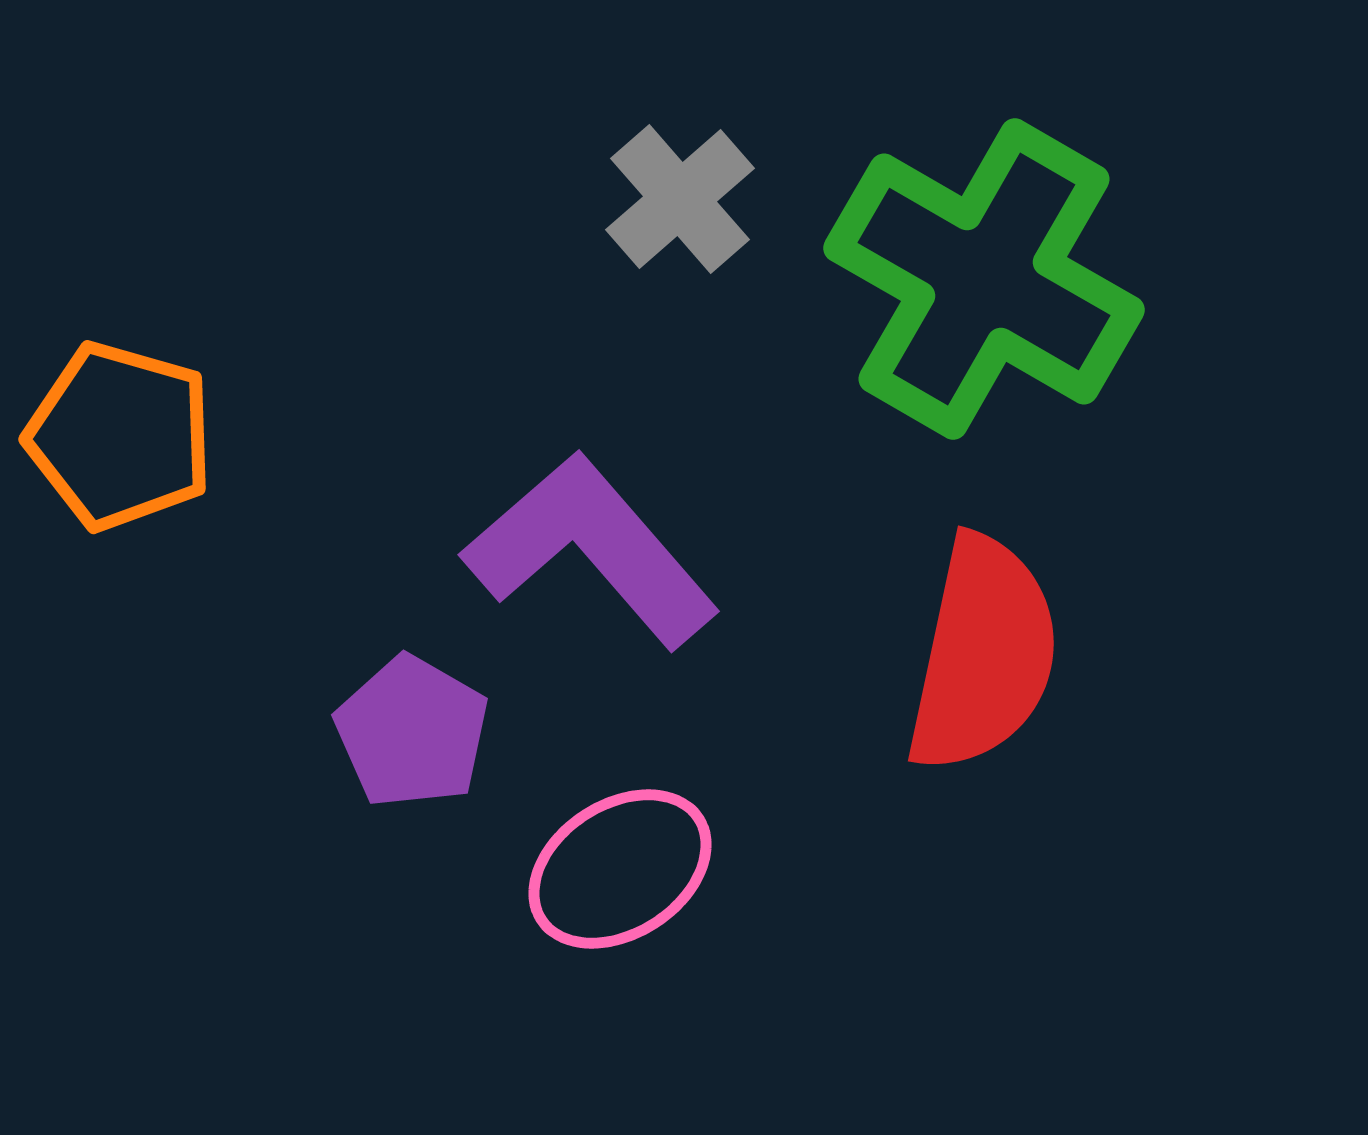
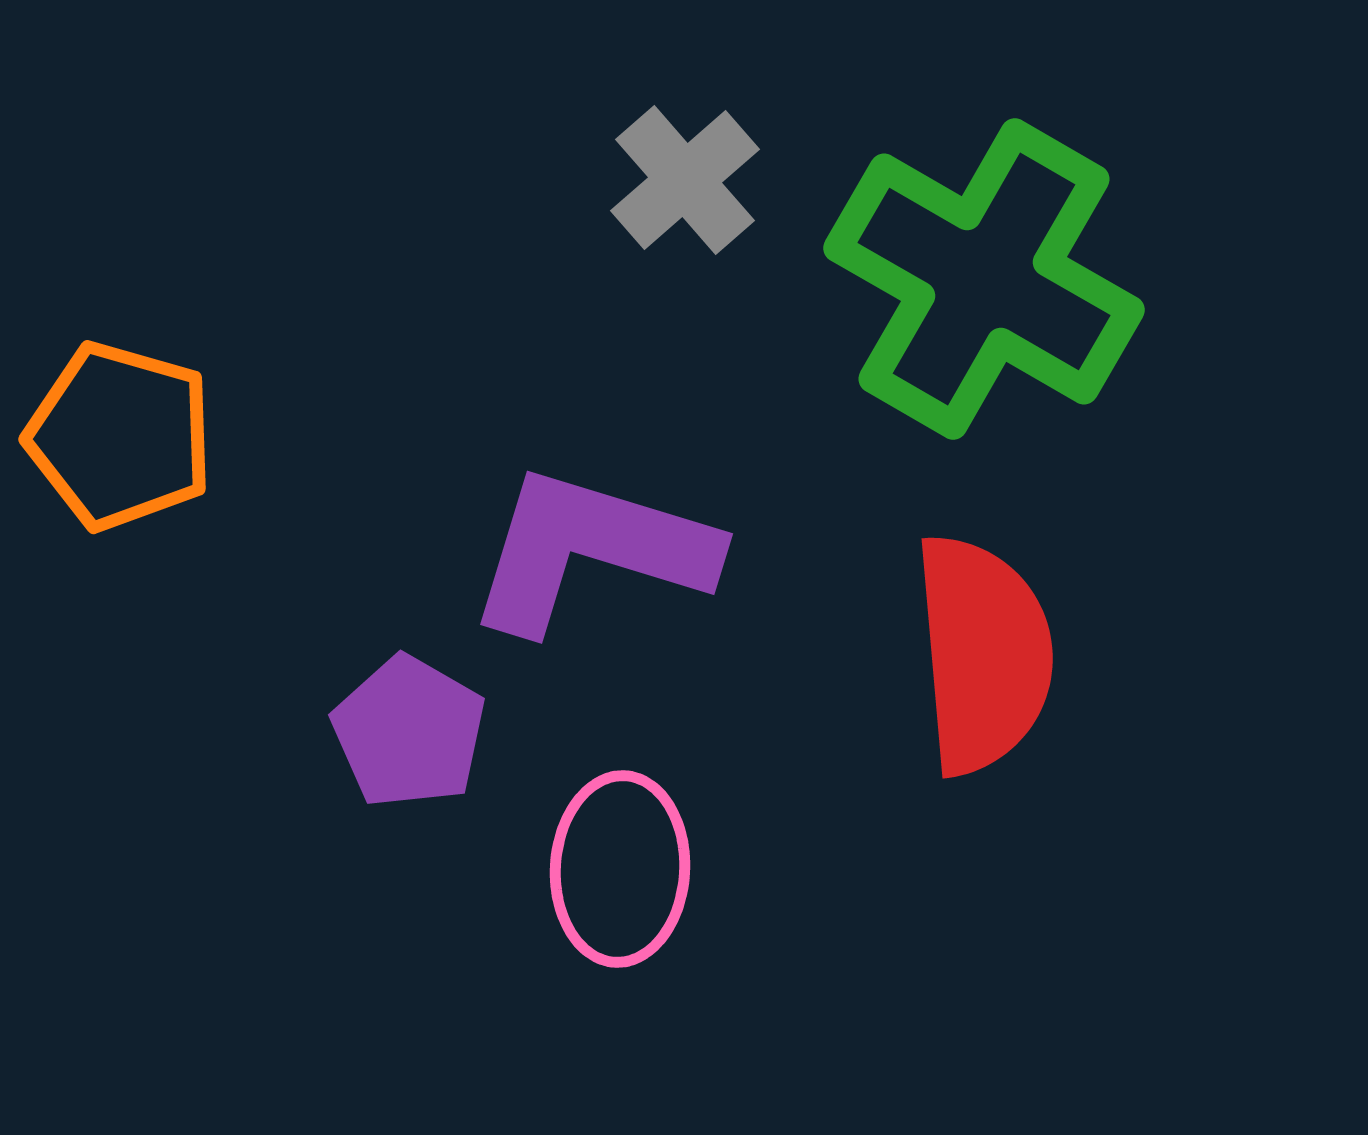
gray cross: moved 5 px right, 19 px up
purple L-shape: rotated 32 degrees counterclockwise
red semicircle: rotated 17 degrees counterclockwise
purple pentagon: moved 3 px left
pink ellipse: rotated 54 degrees counterclockwise
